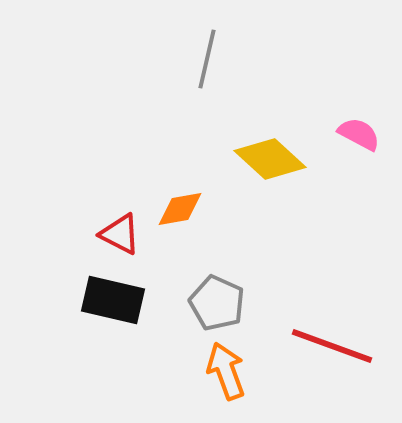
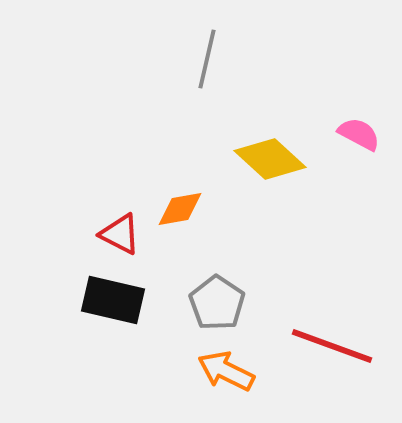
gray pentagon: rotated 10 degrees clockwise
orange arrow: rotated 44 degrees counterclockwise
